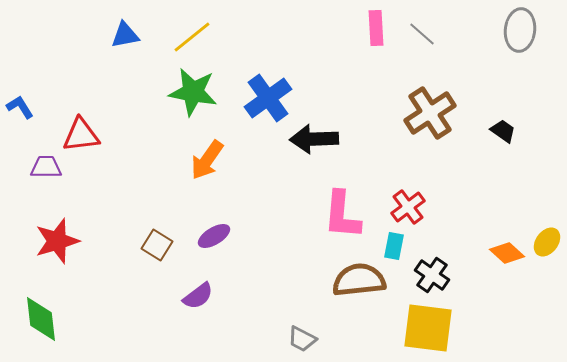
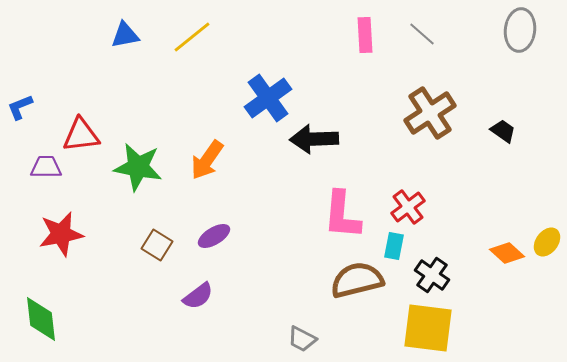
pink rectangle: moved 11 px left, 7 px down
green star: moved 55 px left, 75 px down
blue L-shape: rotated 80 degrees counterclockwise
red star: moved 4 px right, 7 px up; rotated 6 degrees clockwise
brown semicircle: moved 2 px left; rotated 8 degrees counterclockwise
